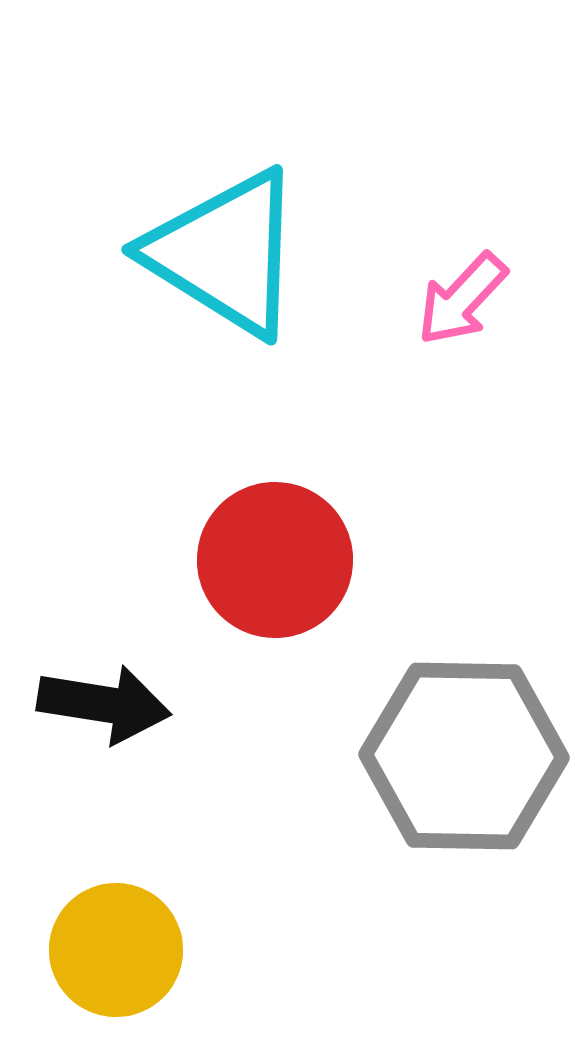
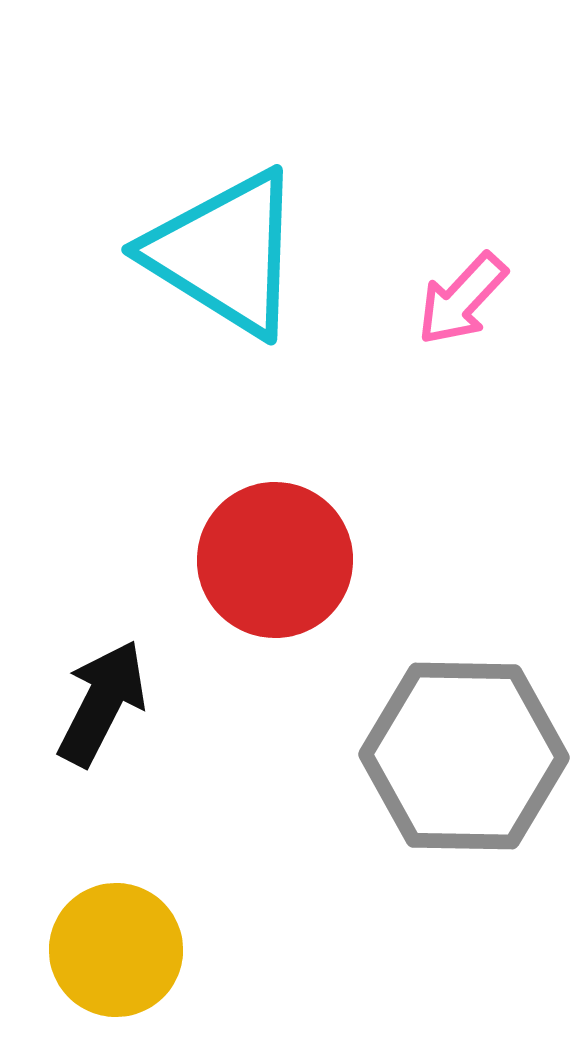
black arrow: moved 2 px left, 1 px up; rotated 72 degrees counterclockwise
